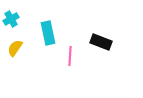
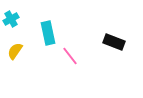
black rectangle: moved 13 px right
yellow semicircle: moved 3 px down
pink line: rotated 42 degrees counterclockwise
